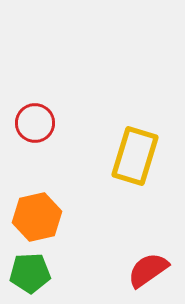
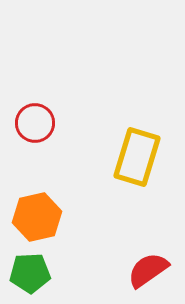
yellow rectangle: moved 2 px right, 1 px down
